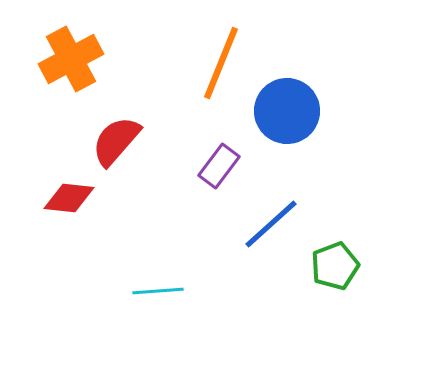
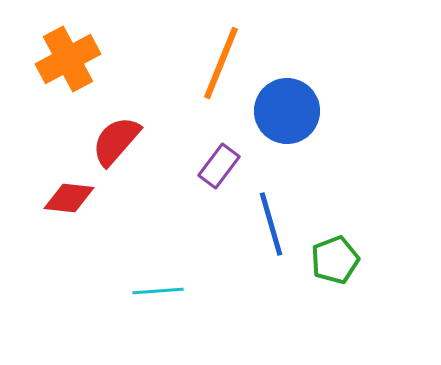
orange cross: moved 3 px left
blue line: rotated 64 degrees counterclockwise
green pentagon: moved 6 px up
